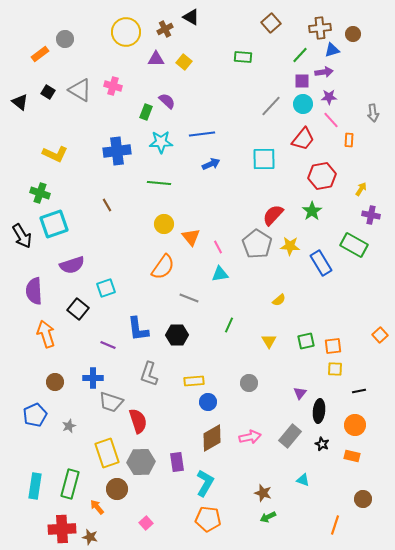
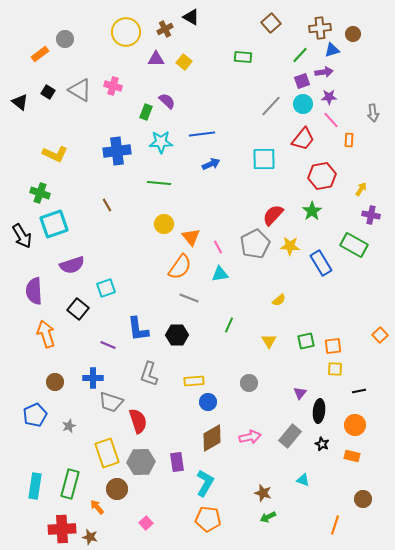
purple square at (302, 81): rotated 21 degrees counterclockwise
gray pentagon at (257, 244): moved 2 px left; rotated 12 degrees clockwise
orange semicircle at (163, 267): moved 17 px right
